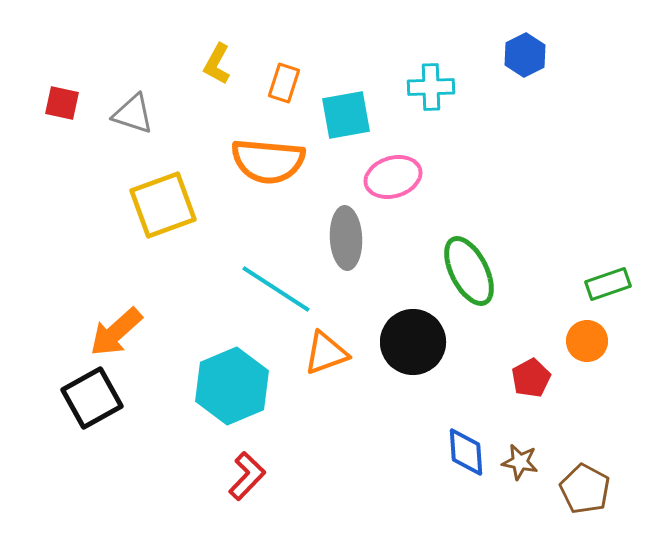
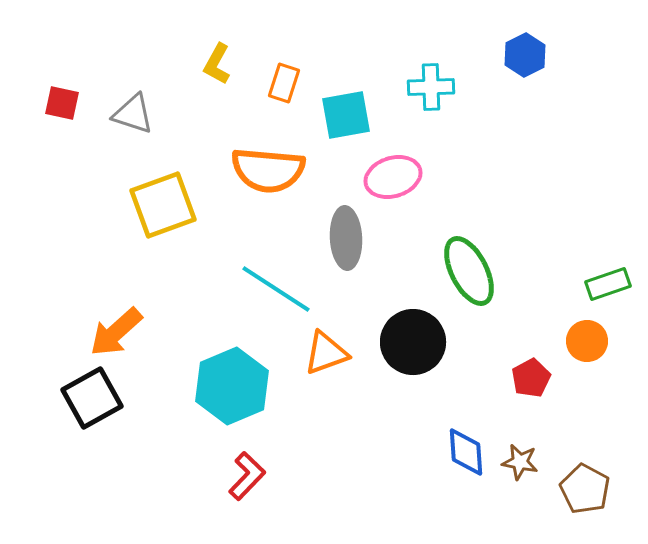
orange semicircle: moved 9 px down
